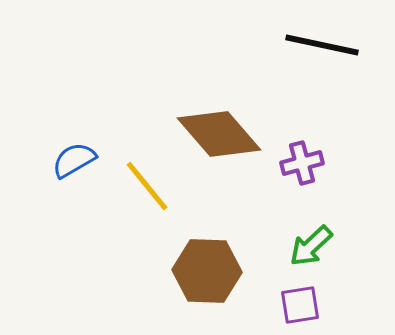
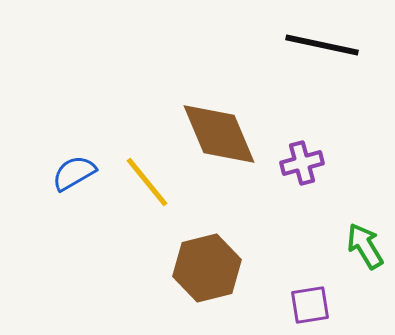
brown diamond: rotated 18 degrees clockwise
blue semicircle: moved 13 px down
yellow line: moved 4 px up
green arrow: moved 54 px right; rotated 102 degrees clockwise
brown hexagon: moved 3 px up; rotated 16 degrees counterclockwise
purple square: moved 10 px right
